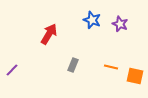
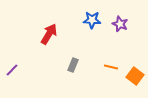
blue star: rotated 18 degrees counterclockwise
orange square: rotated 24 degrees clockwise
